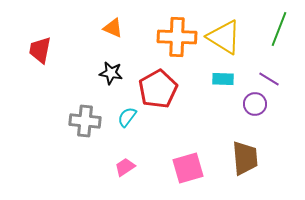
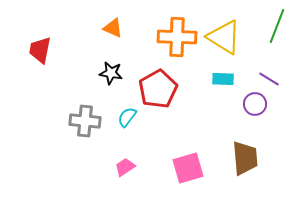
green line: moved 2 px left, 3 px up
